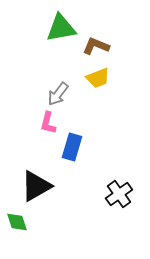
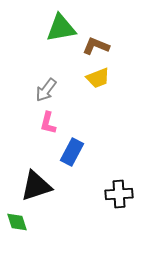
gray arrow: moved 12 px left, 4 px up
blue rectangle: moved 5 px down; rotated 12 degrees clockwise
black triangle: rotated 12 degrees clockwise
black cross: rotated 32 degrees clockwise
